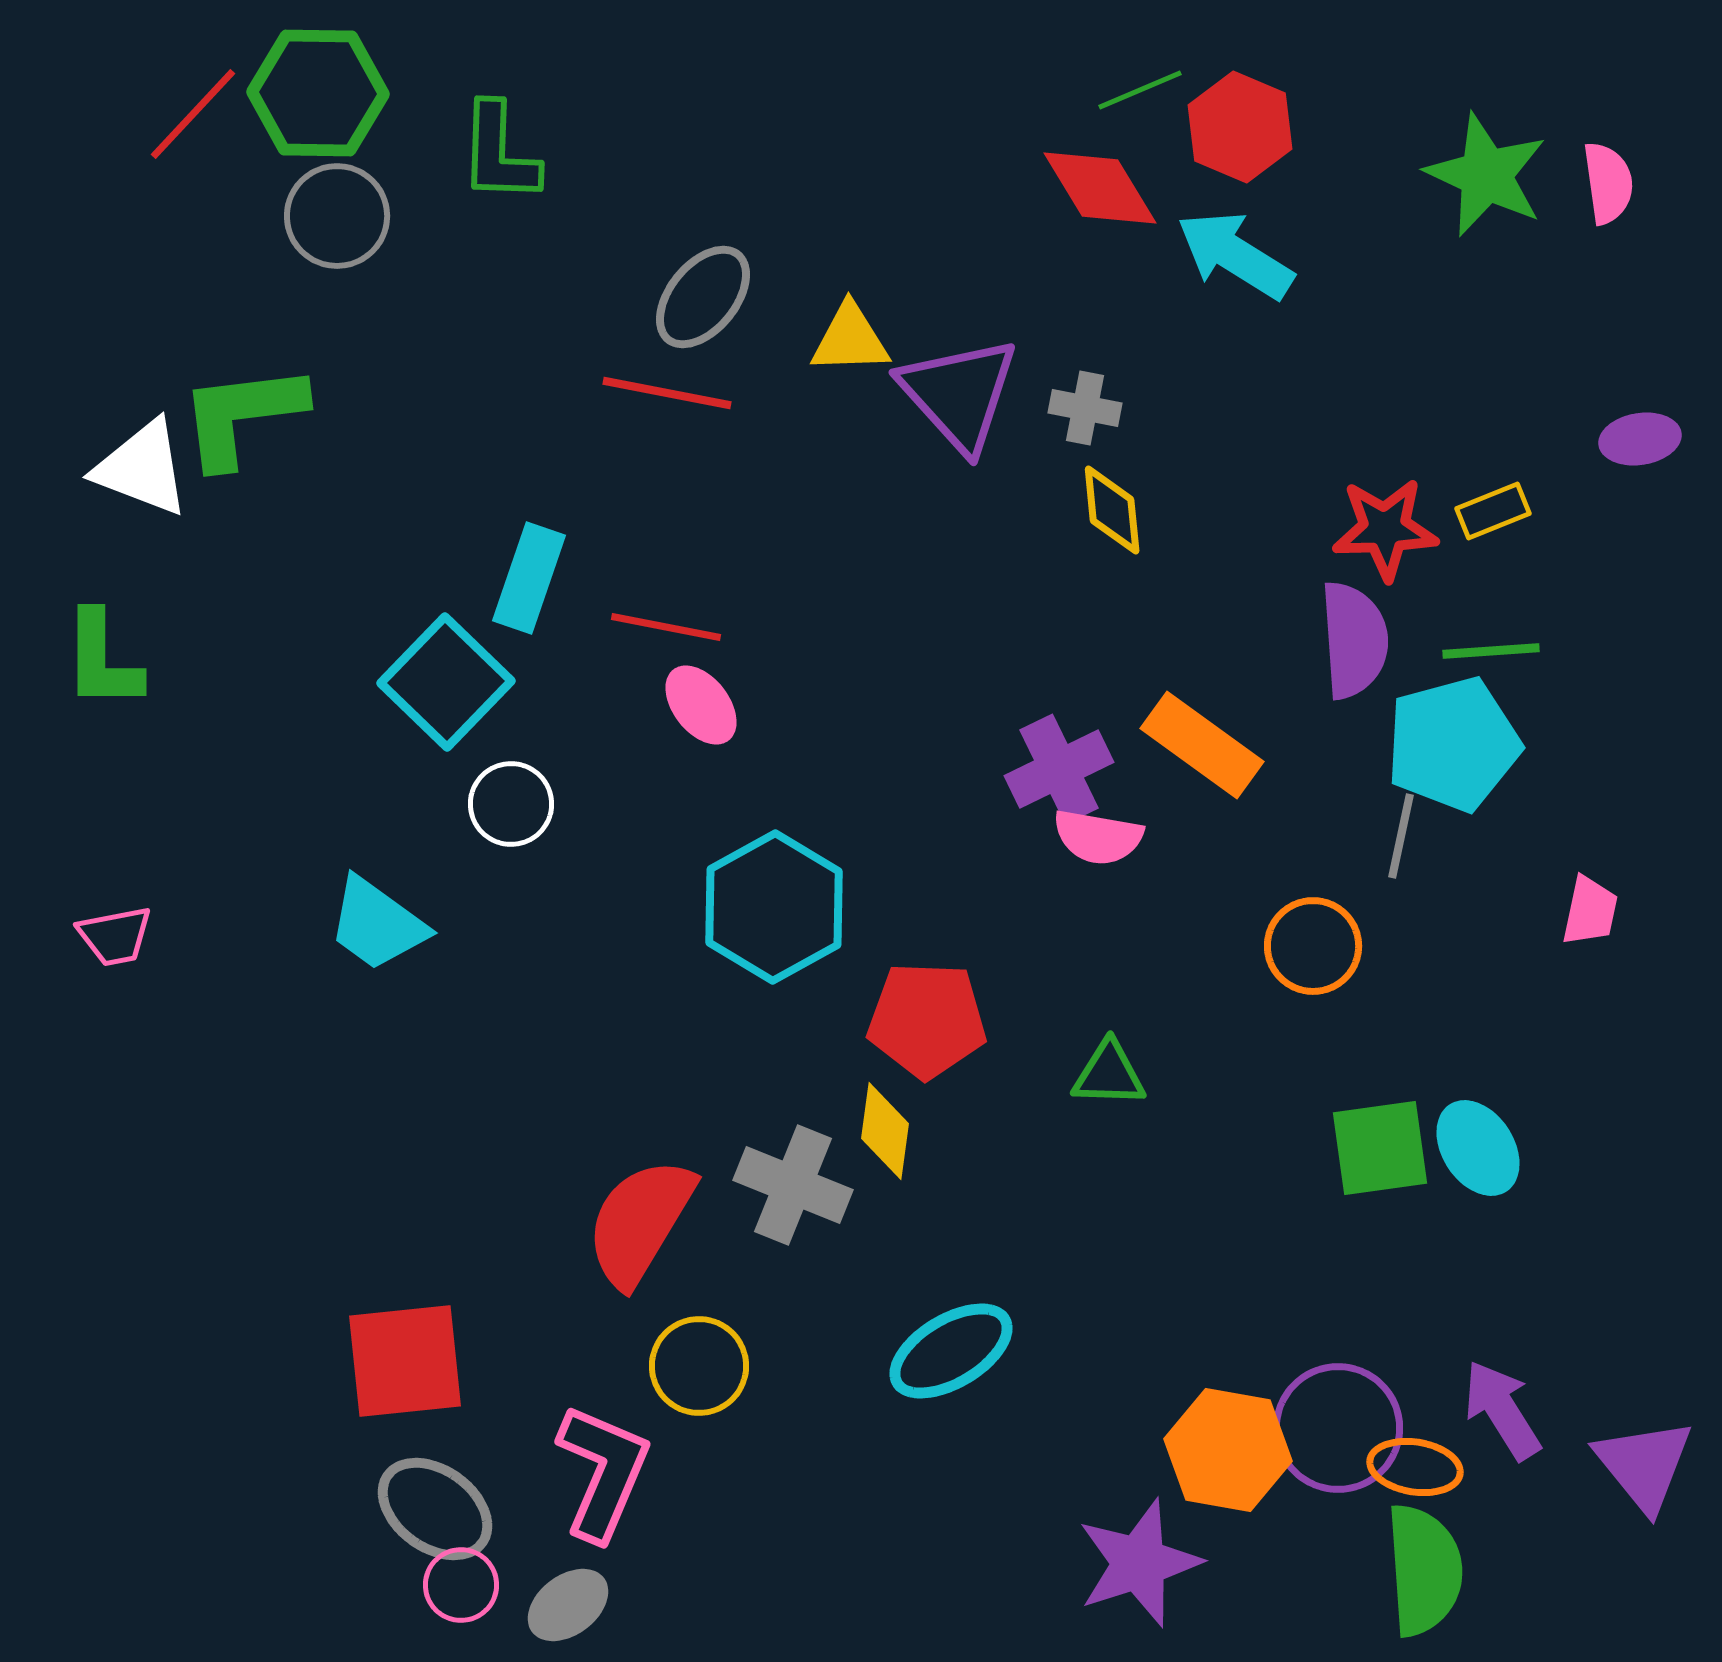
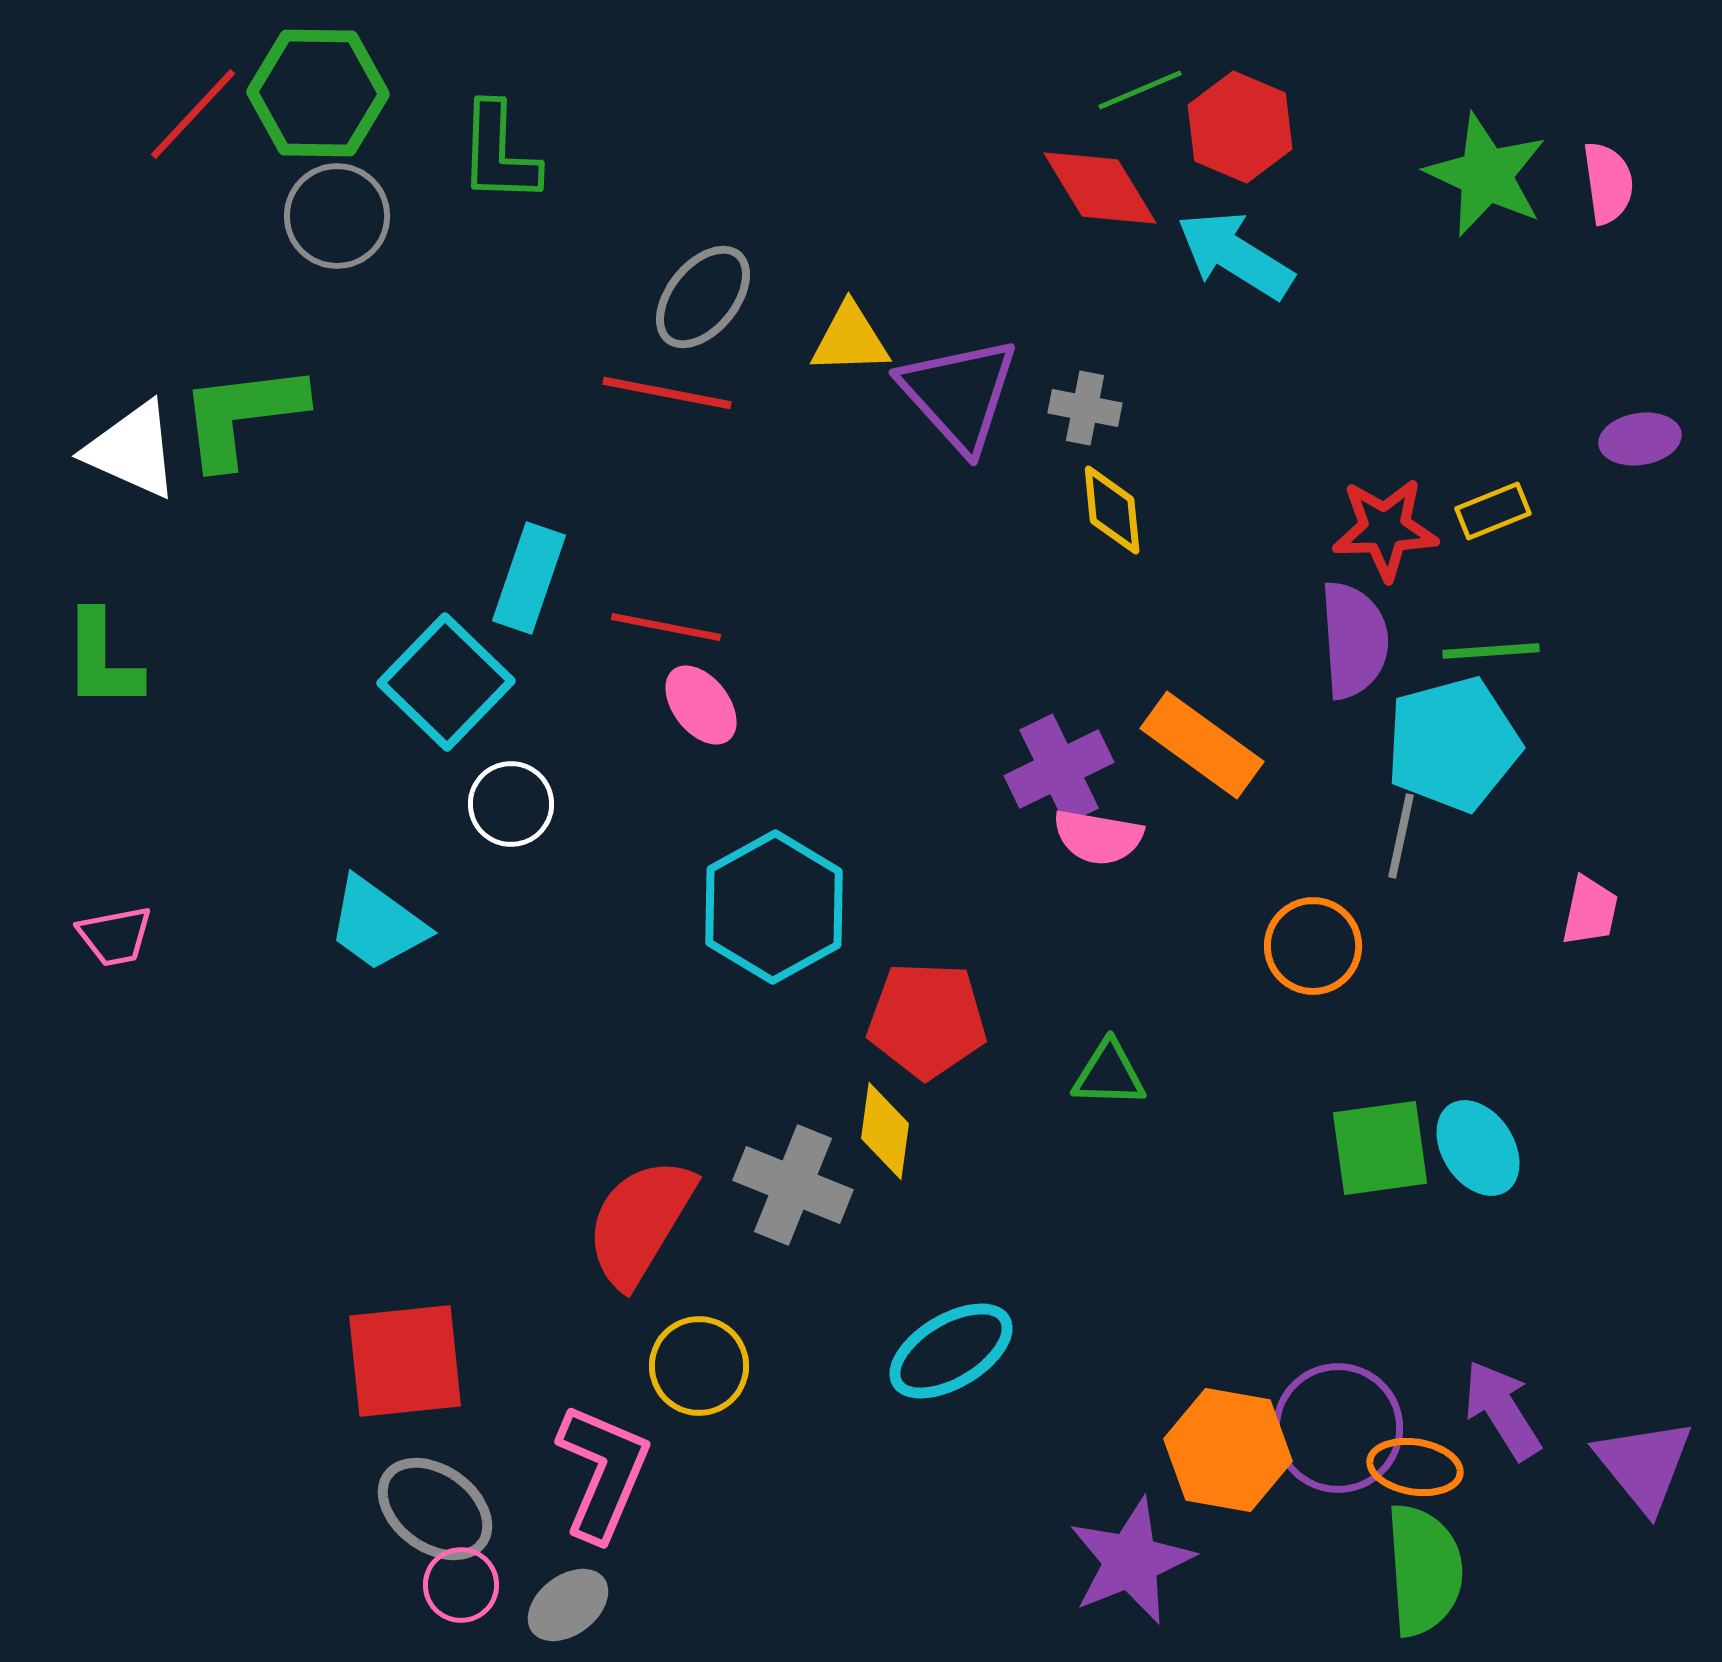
white triangle at (142, 468): moved 10 px left, 18 px up; rotated 3 degrees clockwise
purple star at (1139, 1563): moved 8 px left, 2 px up; rotated 4 degrees counterclockwise
